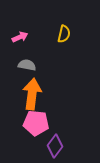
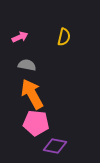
yellow semicircle: moved 3 px down
orange arrow: rotated 36 degrees counterclockwise
purple diamond: rotated 65 degrees clockwise
